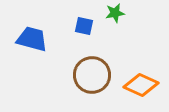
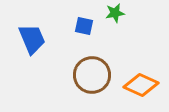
blue trapezoid: rotated 52 degrees clockwise
